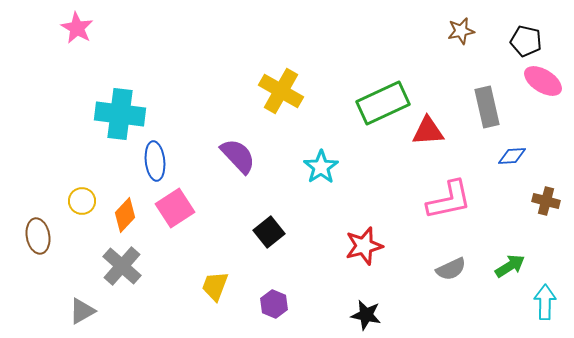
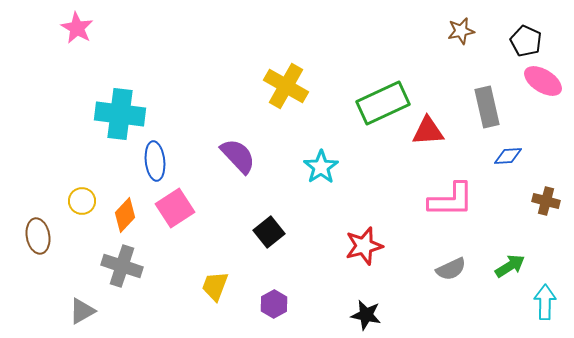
black pentagon: rotated 12 degrees clockwise
yellow cross: moved 5 px right, 5 px up
blue diamond: moved 4 px left
pink L-shape: moved 2 px right; rotated 12 degrees clockwise
gray cross: rotated 24 degrees counterclockwise
purple hexagon: rotated 8 degrees clockwise
